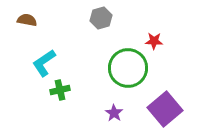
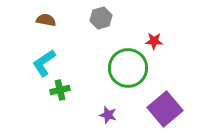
brown semicircle: moved 19 px right
purple star: moved 6 px left, 2 px down; rotated 18 degrees counterclockwise
